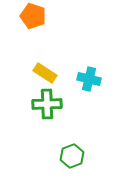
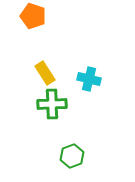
yellow rectangle: rotated 25 degrees clockwise
green cross: moved 5 px right
